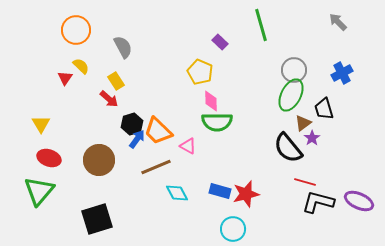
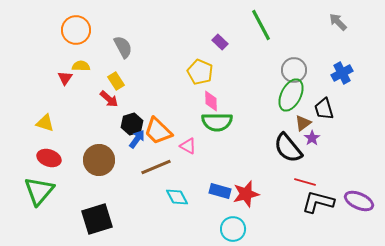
green line: rotated 12 degrees counterclockwise
yellow semicircle: rotated 42 degrees counterclockwise
yellow triangle: moved 4 px right, 1 px up; rotated 42 degrees counterclockwise
cyan diamond: moved 4 px down
